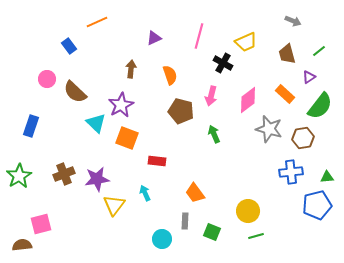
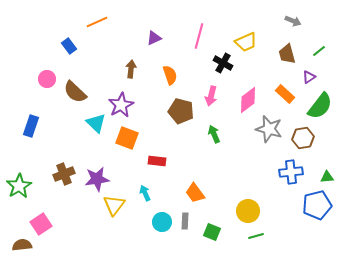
green star at (19, 176): moved 10 px down
pink square at (41, 224): rotated 20 degrees counterclockwise
cyan circle at (162, 239): moved 17 px up
